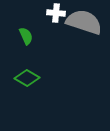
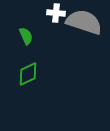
green diamond: moved 1 px right, 4 px up; rotated 55 degrees counterclockwise
